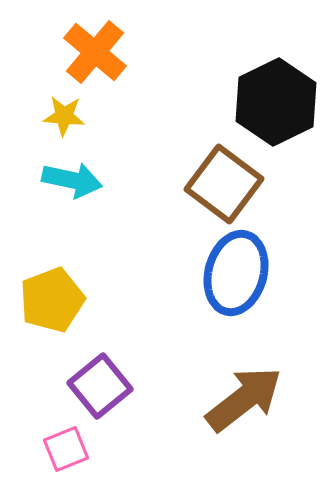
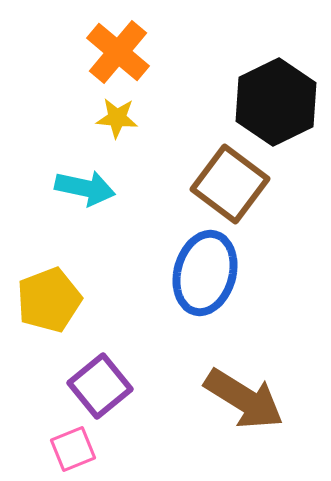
orange cross: moved 23 px right
yellow star: moved 53 px right, 2 px down
cyan arrow: moved 13 px right, 8 px down
brown square: moved 6 px right
blue ellipse: moved 31 px left
yellow pentagon: moved 3 px left
brown arrow: rotated 70 degrees clockwise
pink square: moved 7 px right
